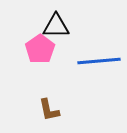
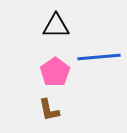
pink pentagon: moved 15 px right, 23 px down
blue line: moved 4 px up
